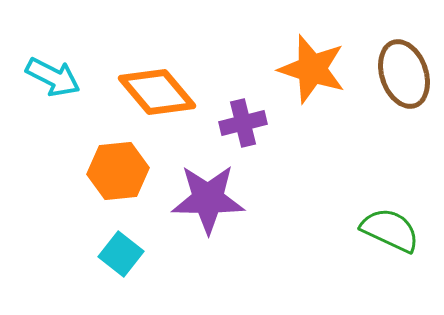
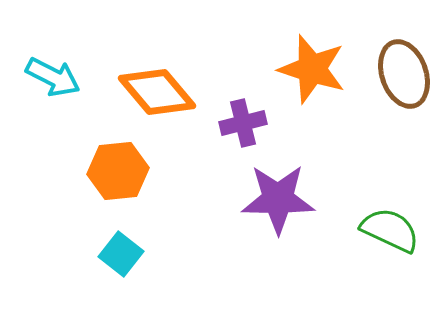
purple star: moved 70 px right
